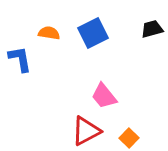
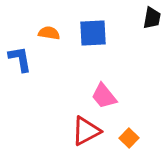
black trapezoid: moved 11 px up; rotated 115 degrees clockwise
blue square: rotated 24 degrees clockwise
